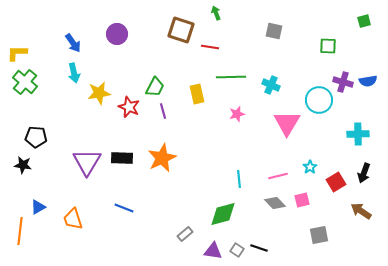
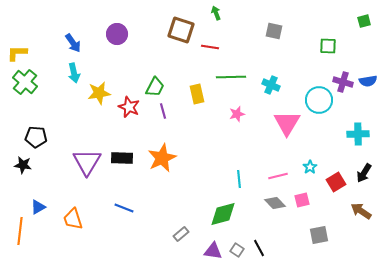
black arrow at (364, 173): rotated 12 degrees clockwise
gray rectangle at (185, 234): moved 4 px left
black line at (259, 248): rotated 42 degrees clockwise
